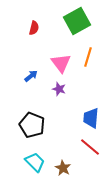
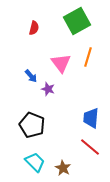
blue arrow: rotated 88 degrees clockwise
purple star: moved 11 px left
